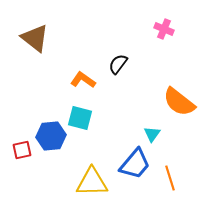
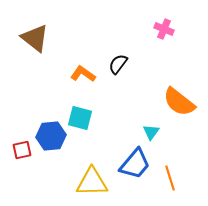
orange L-shape: moved 6 px up
cyan triangle: moved 1 px left, 2 px up
